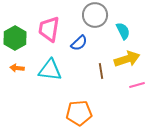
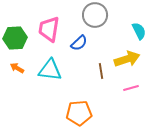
cyan semicircle: moved 16 px right
green hexagon: rotated 25 degrees clockwise
orange arrow: rotated 24 degrees clockwise
pink line: moved 6 px left, 3 px down
